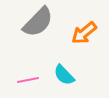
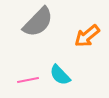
orange arrow: moved 3 px right, 3 px down
cyan semicircle: moved 4 px left
